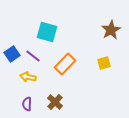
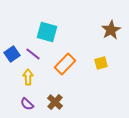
purple line: moved 2 px up
yellow square: moved 3 px left
yellow arrow: rotated 77 degrees clockwise
purple semicircle: rotated 48 degrees counterclockwise
